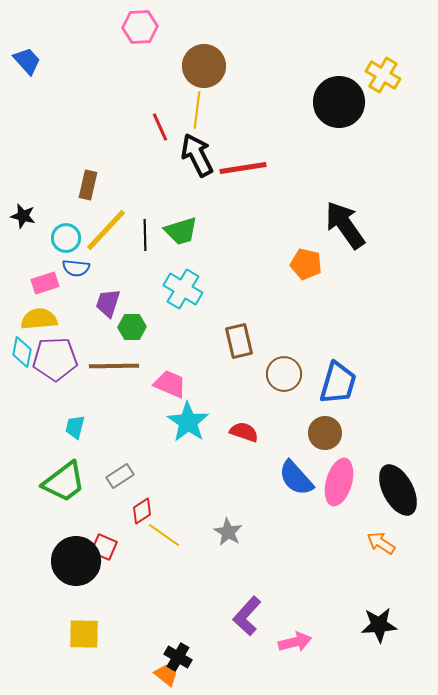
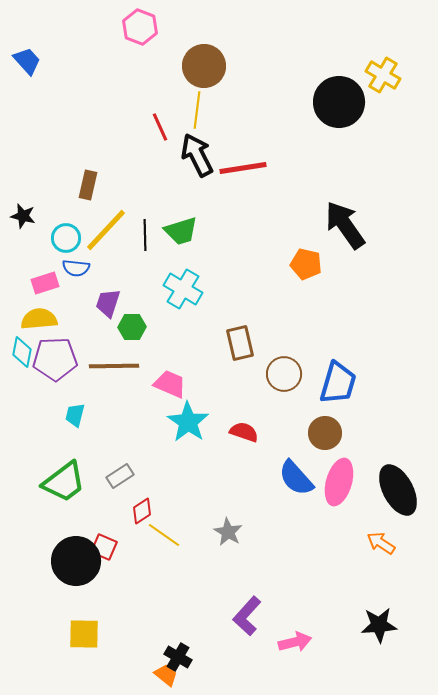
pink hexagon at (140, 27): rotated 24 degrees clockwise
brown rectangle at (239, 341): moved 1 px right, 2 px down
cyan trapezoid at (75, 427): moved 12 px up
